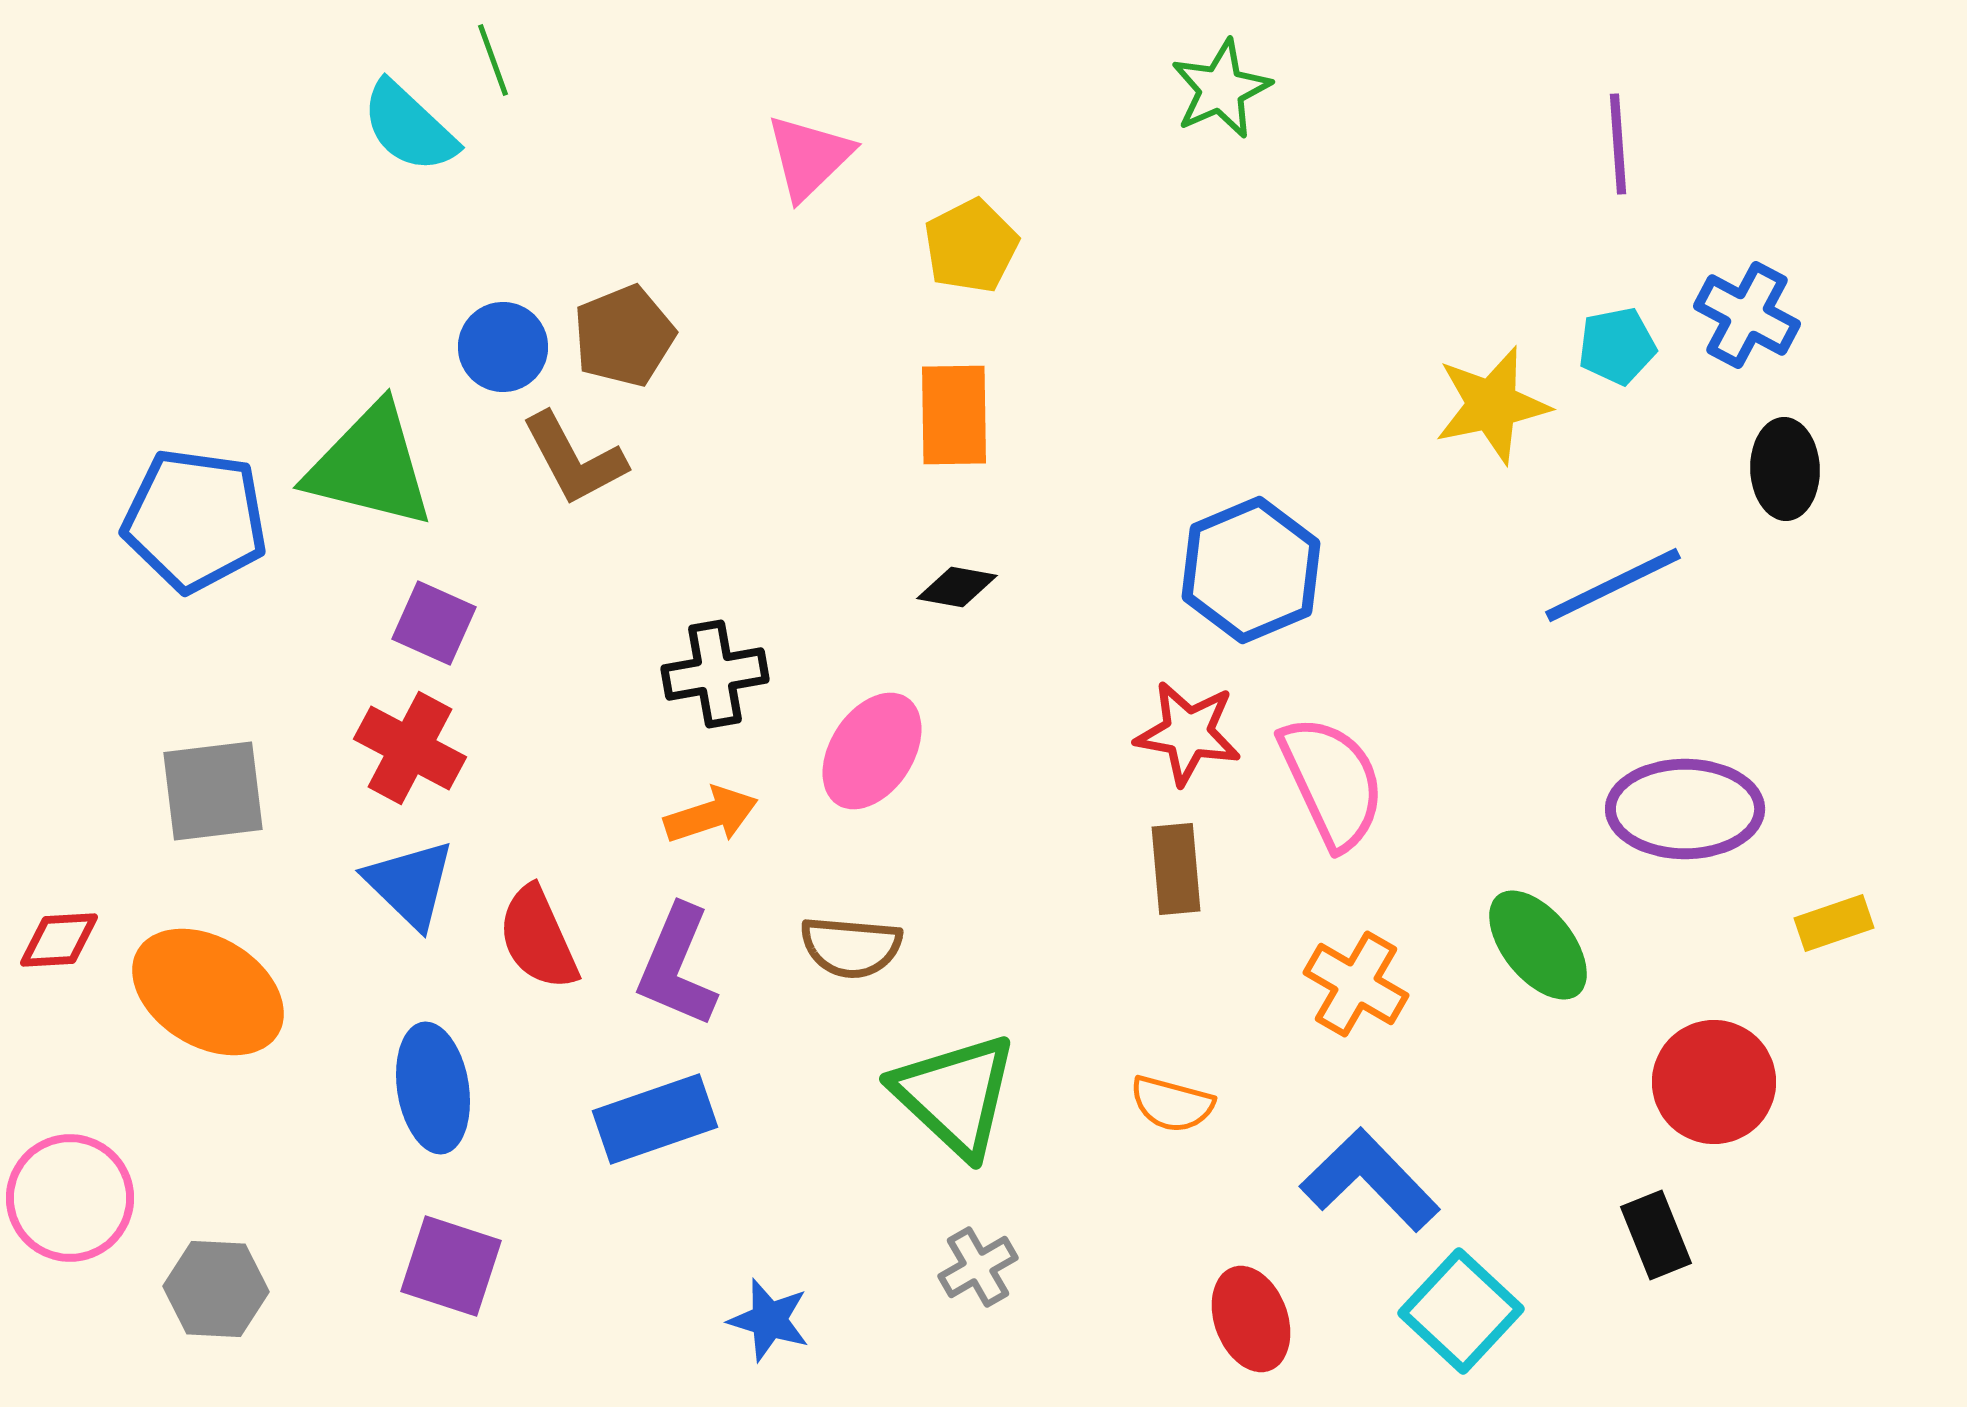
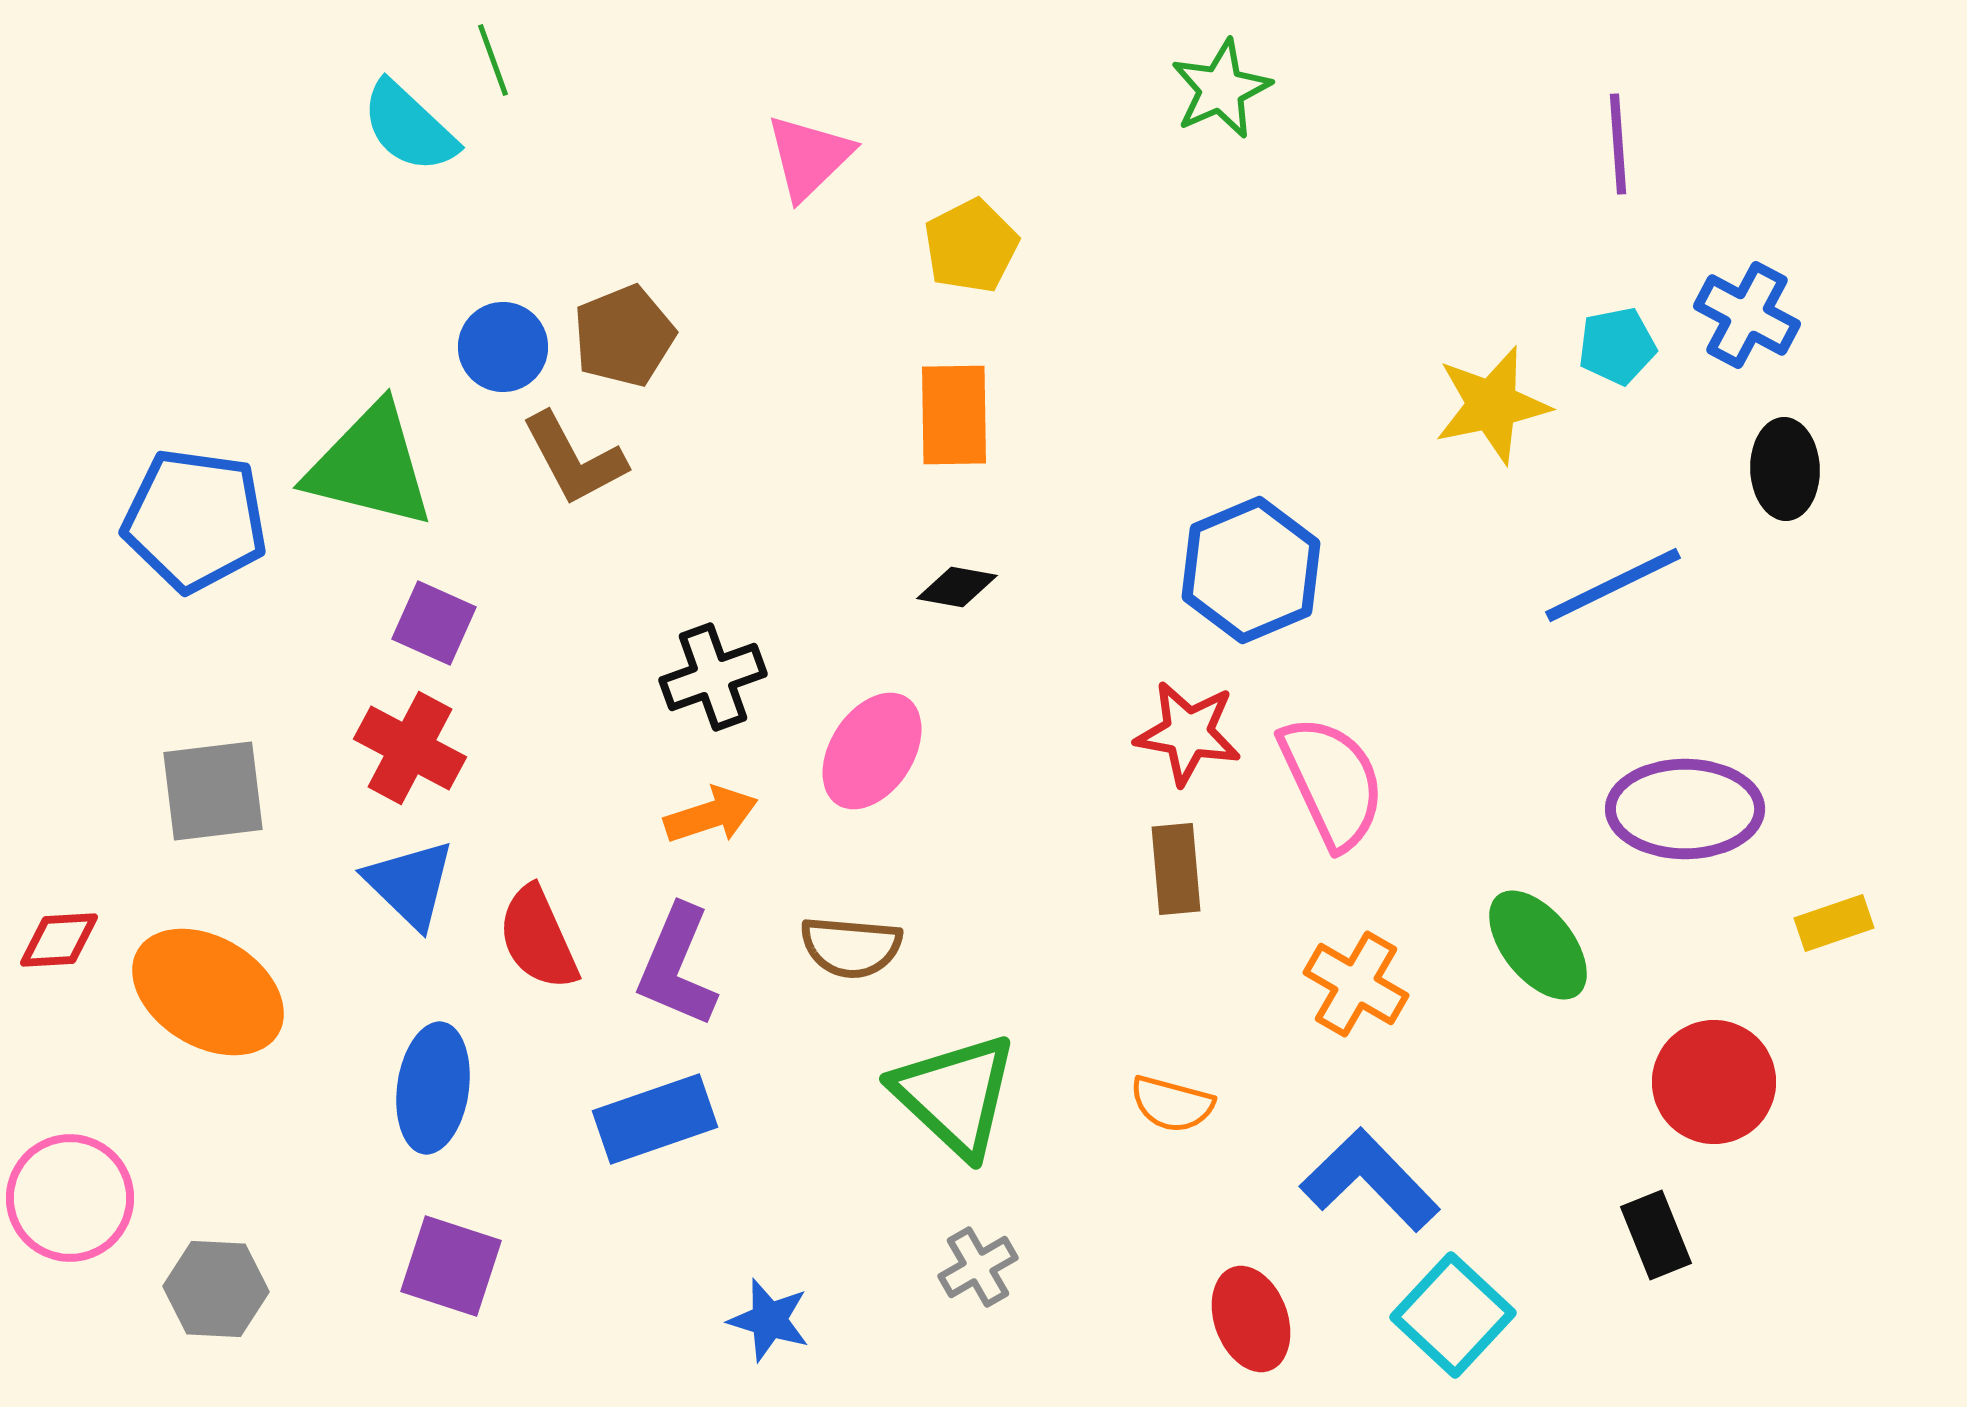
black cross at (715, 674): moved 2 px left, 3 px down; rotated 10 degrees counterclockwise
blue ellipse at (433, 1088): rotated 17 degrees clockwise
cyan square at (1461, 1311): moved 8 px left, 4 px down
